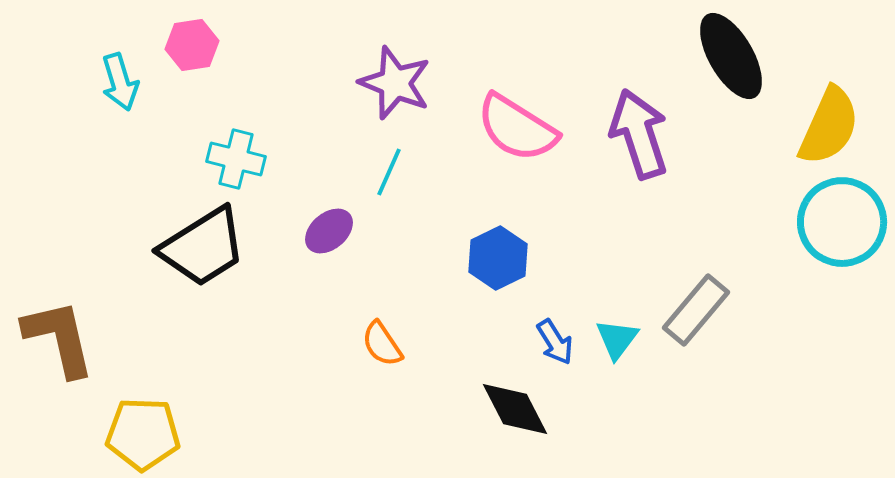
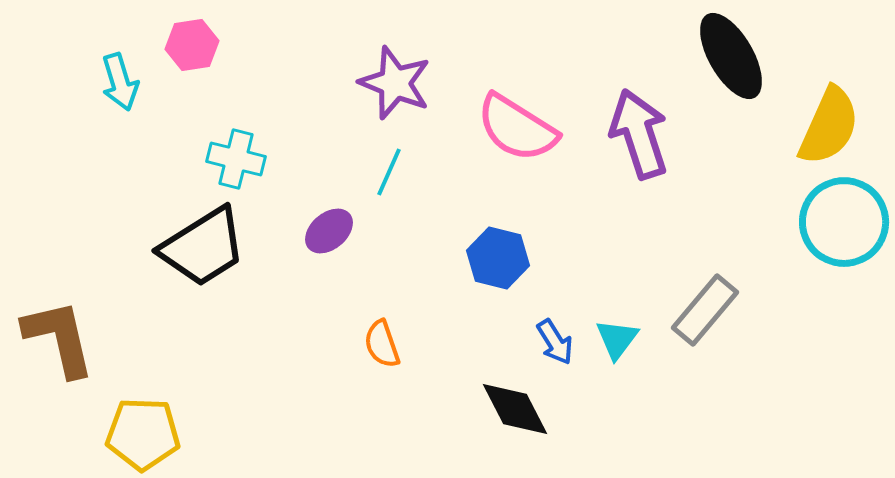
cyan circle: moved 2 px right
blue hexagon: rotated 20 degrees counterclockwise
gray rectangle: moved 9 px right
orange semicircle: rotated 15 degrees clockwise
